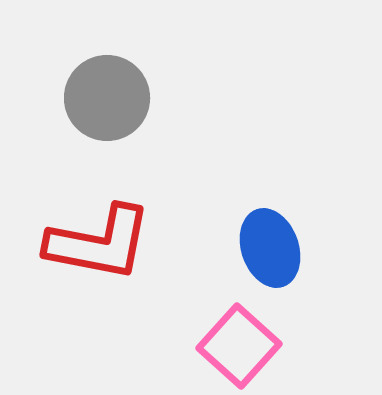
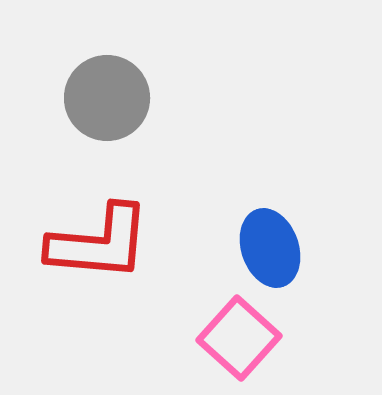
red L-shape: rotated 6 degrees counterclockwise
pink square: moved 8 px up
